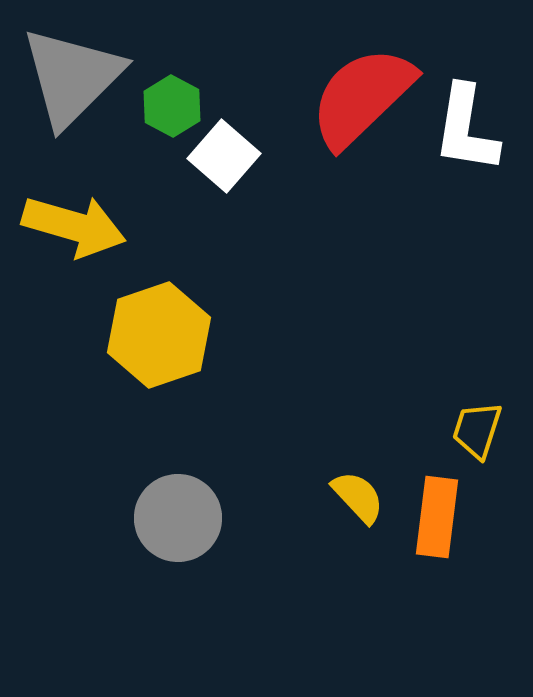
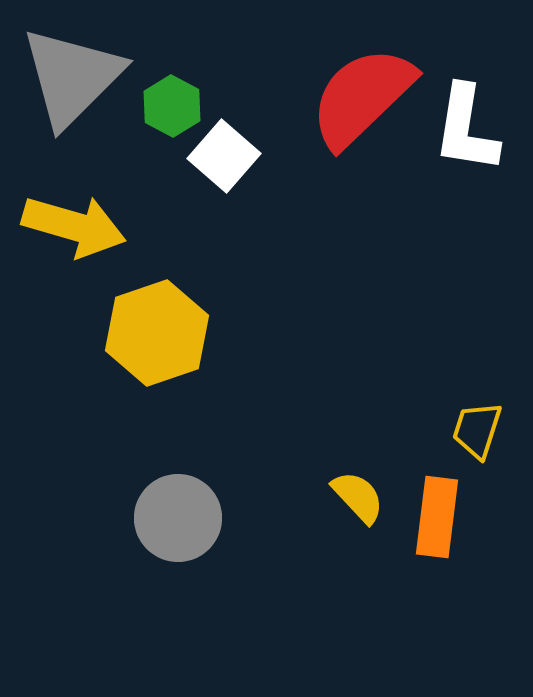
yellow hexagon: moved 2 px left, 2 px up
